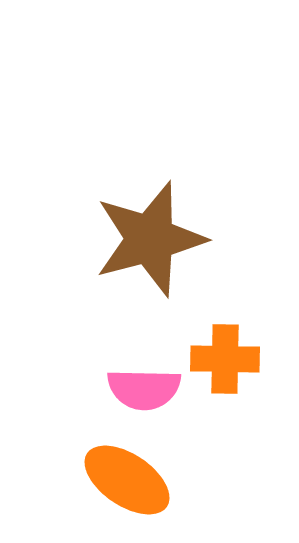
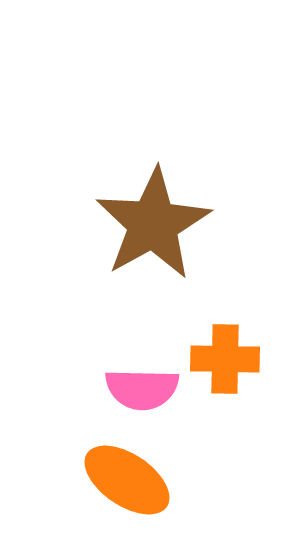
brown star: moved 3 px right, 15 px up; rotated 14 degrees counterclockwise
pink semicircle: moved 2 px left
